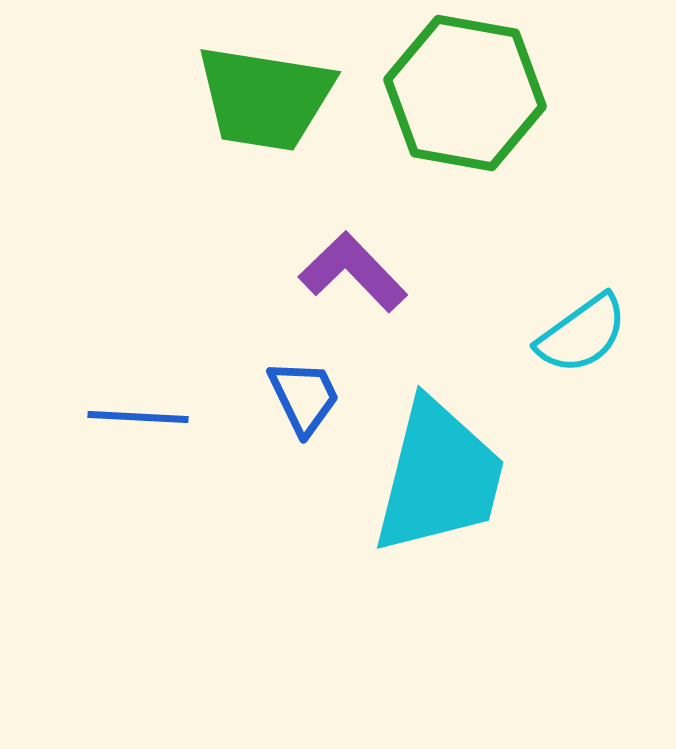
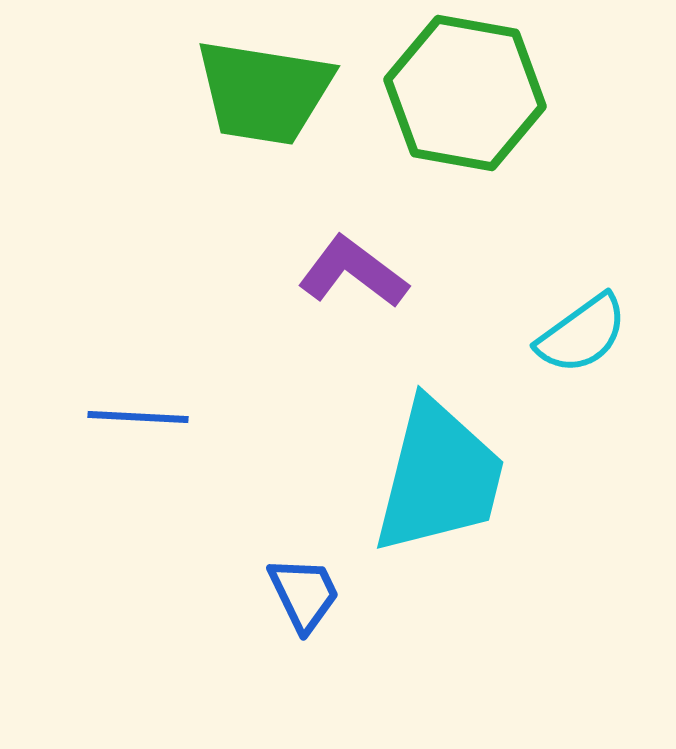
green trapezoid: moved 1 px left, 6 px up
purple L-shape: rotated 9 degrees counterclockwise
blue trapezoid: moved 197 px down
